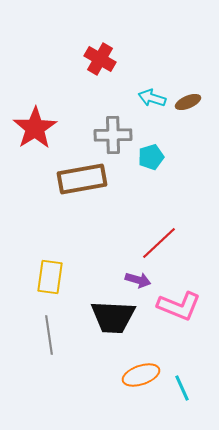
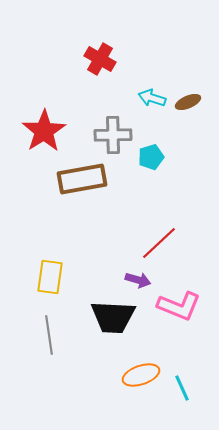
red star: moved 9 px right, 3 px down
